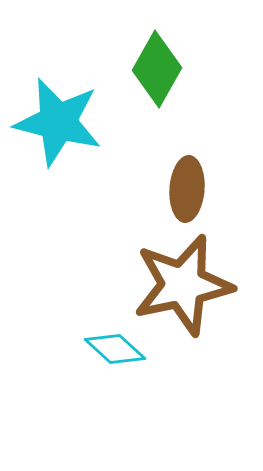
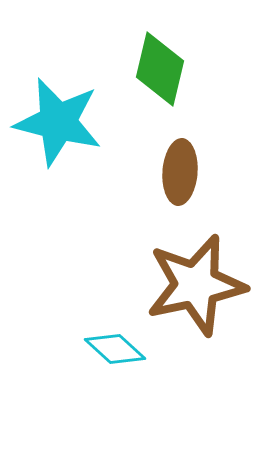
green diamond: moved 3 px right; rotated 16 degrees counterclockwise
brown ellipse: moved 7 px left, 17 px up
brown star: moved 13 px right
